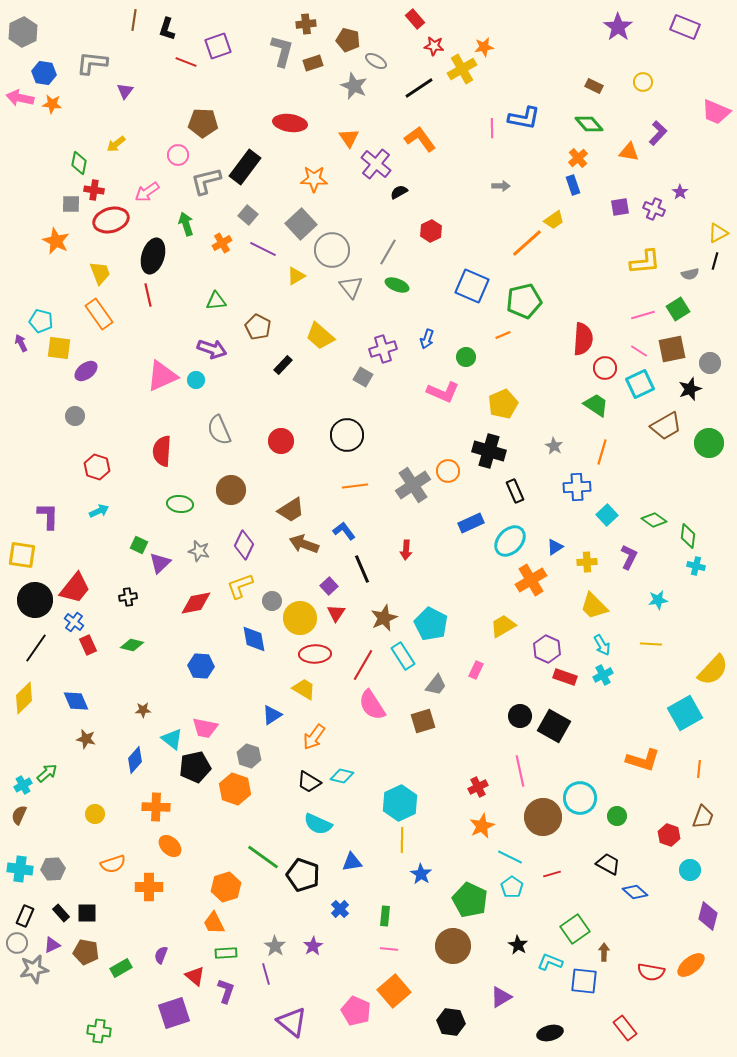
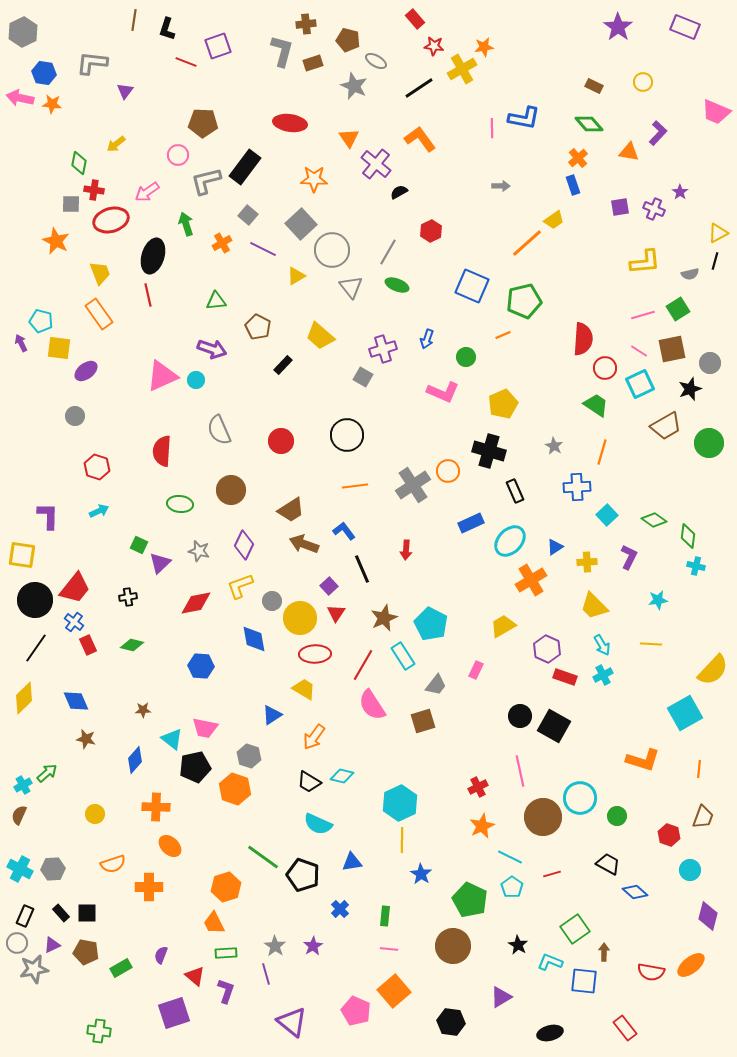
cyan cross at (20, 869): rotated 20 degrees clockwise
